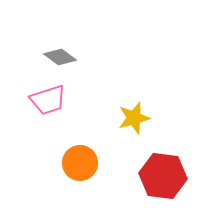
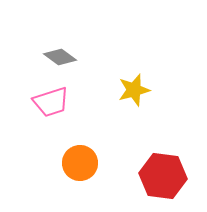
pink trapezoid: moved 3 px right, 2 px down
yellow star: moved 28 px up
